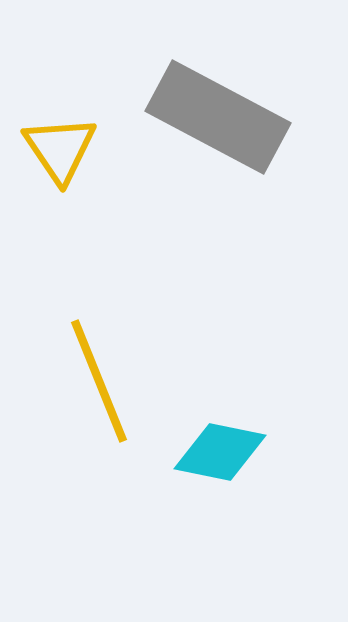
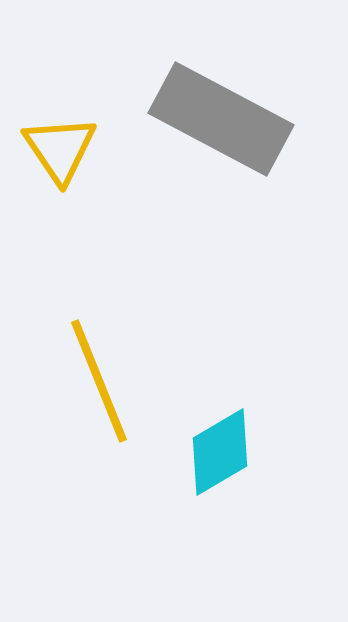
gray rectangle: moved 3 px right, 2 px down
cyan diamond: rotated 42 degrees counterclockwise
